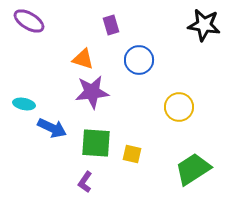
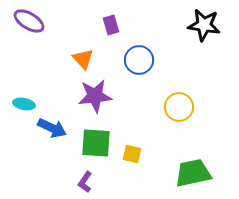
orange triangle: rotated 30 degrees clockwise
purple star: moved 3 px right, 4 px down
green trapezoid: moved 4 px down; rotated 21 degrees clockwise
